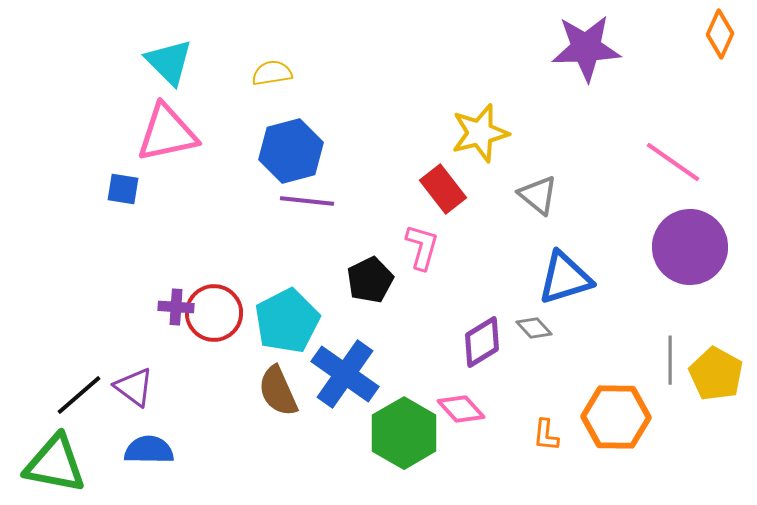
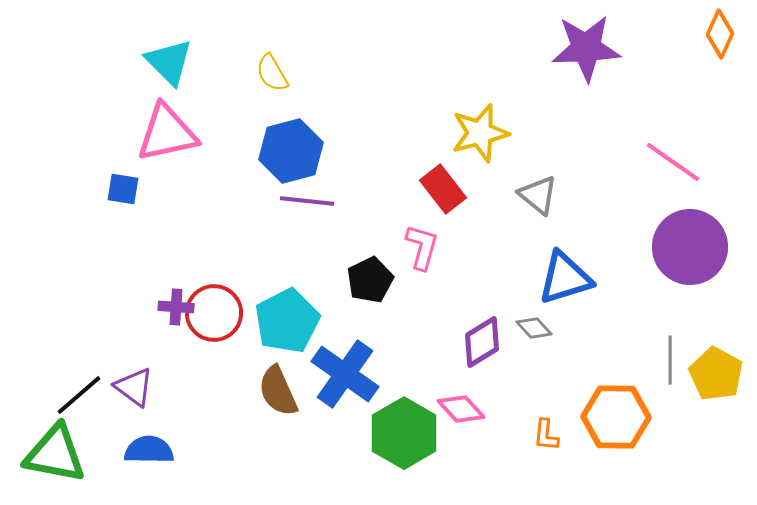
yellow semicircle: rotated 111 degrees counterclockwise
green triangle: moved 10 px up
